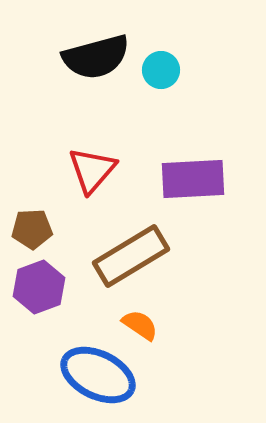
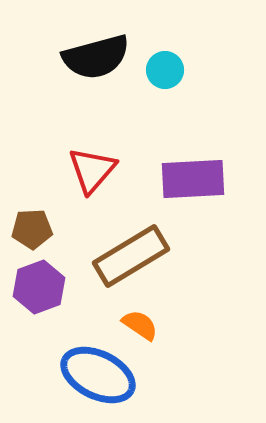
cyan circle: moved 4 px right
